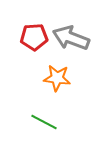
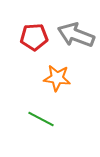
gray arrow: moved 5 px right, 3 px up
green line: moved 3 px left, 3 px up
